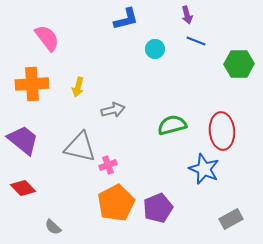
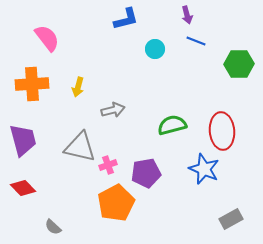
purple trapezoid: rotated 36 degrees clockwise
purple pentagon: moved 12 px left, 35 px up; rotated 12 degrees clockwise
